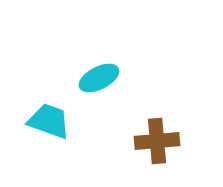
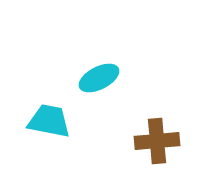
cyan trapezoid: rotated 9 degrees counterclockwise
